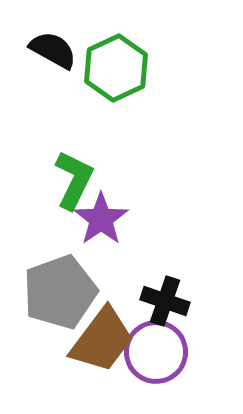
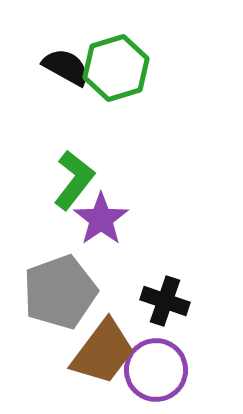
black semicircle: moved 13 px right, 17 px down
green hexagon: rotated 8 degrees clockwise
green L-shape: rotated 12 degrees clockwise
brown trapezoid: moved 1 px right, 12 px down
purple circle: moved 18 px down
